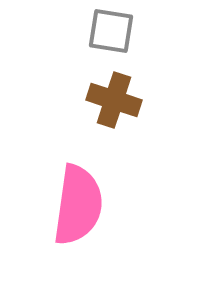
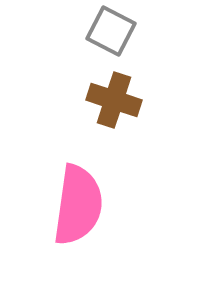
gray square: rotated 18 degrees clockwise
